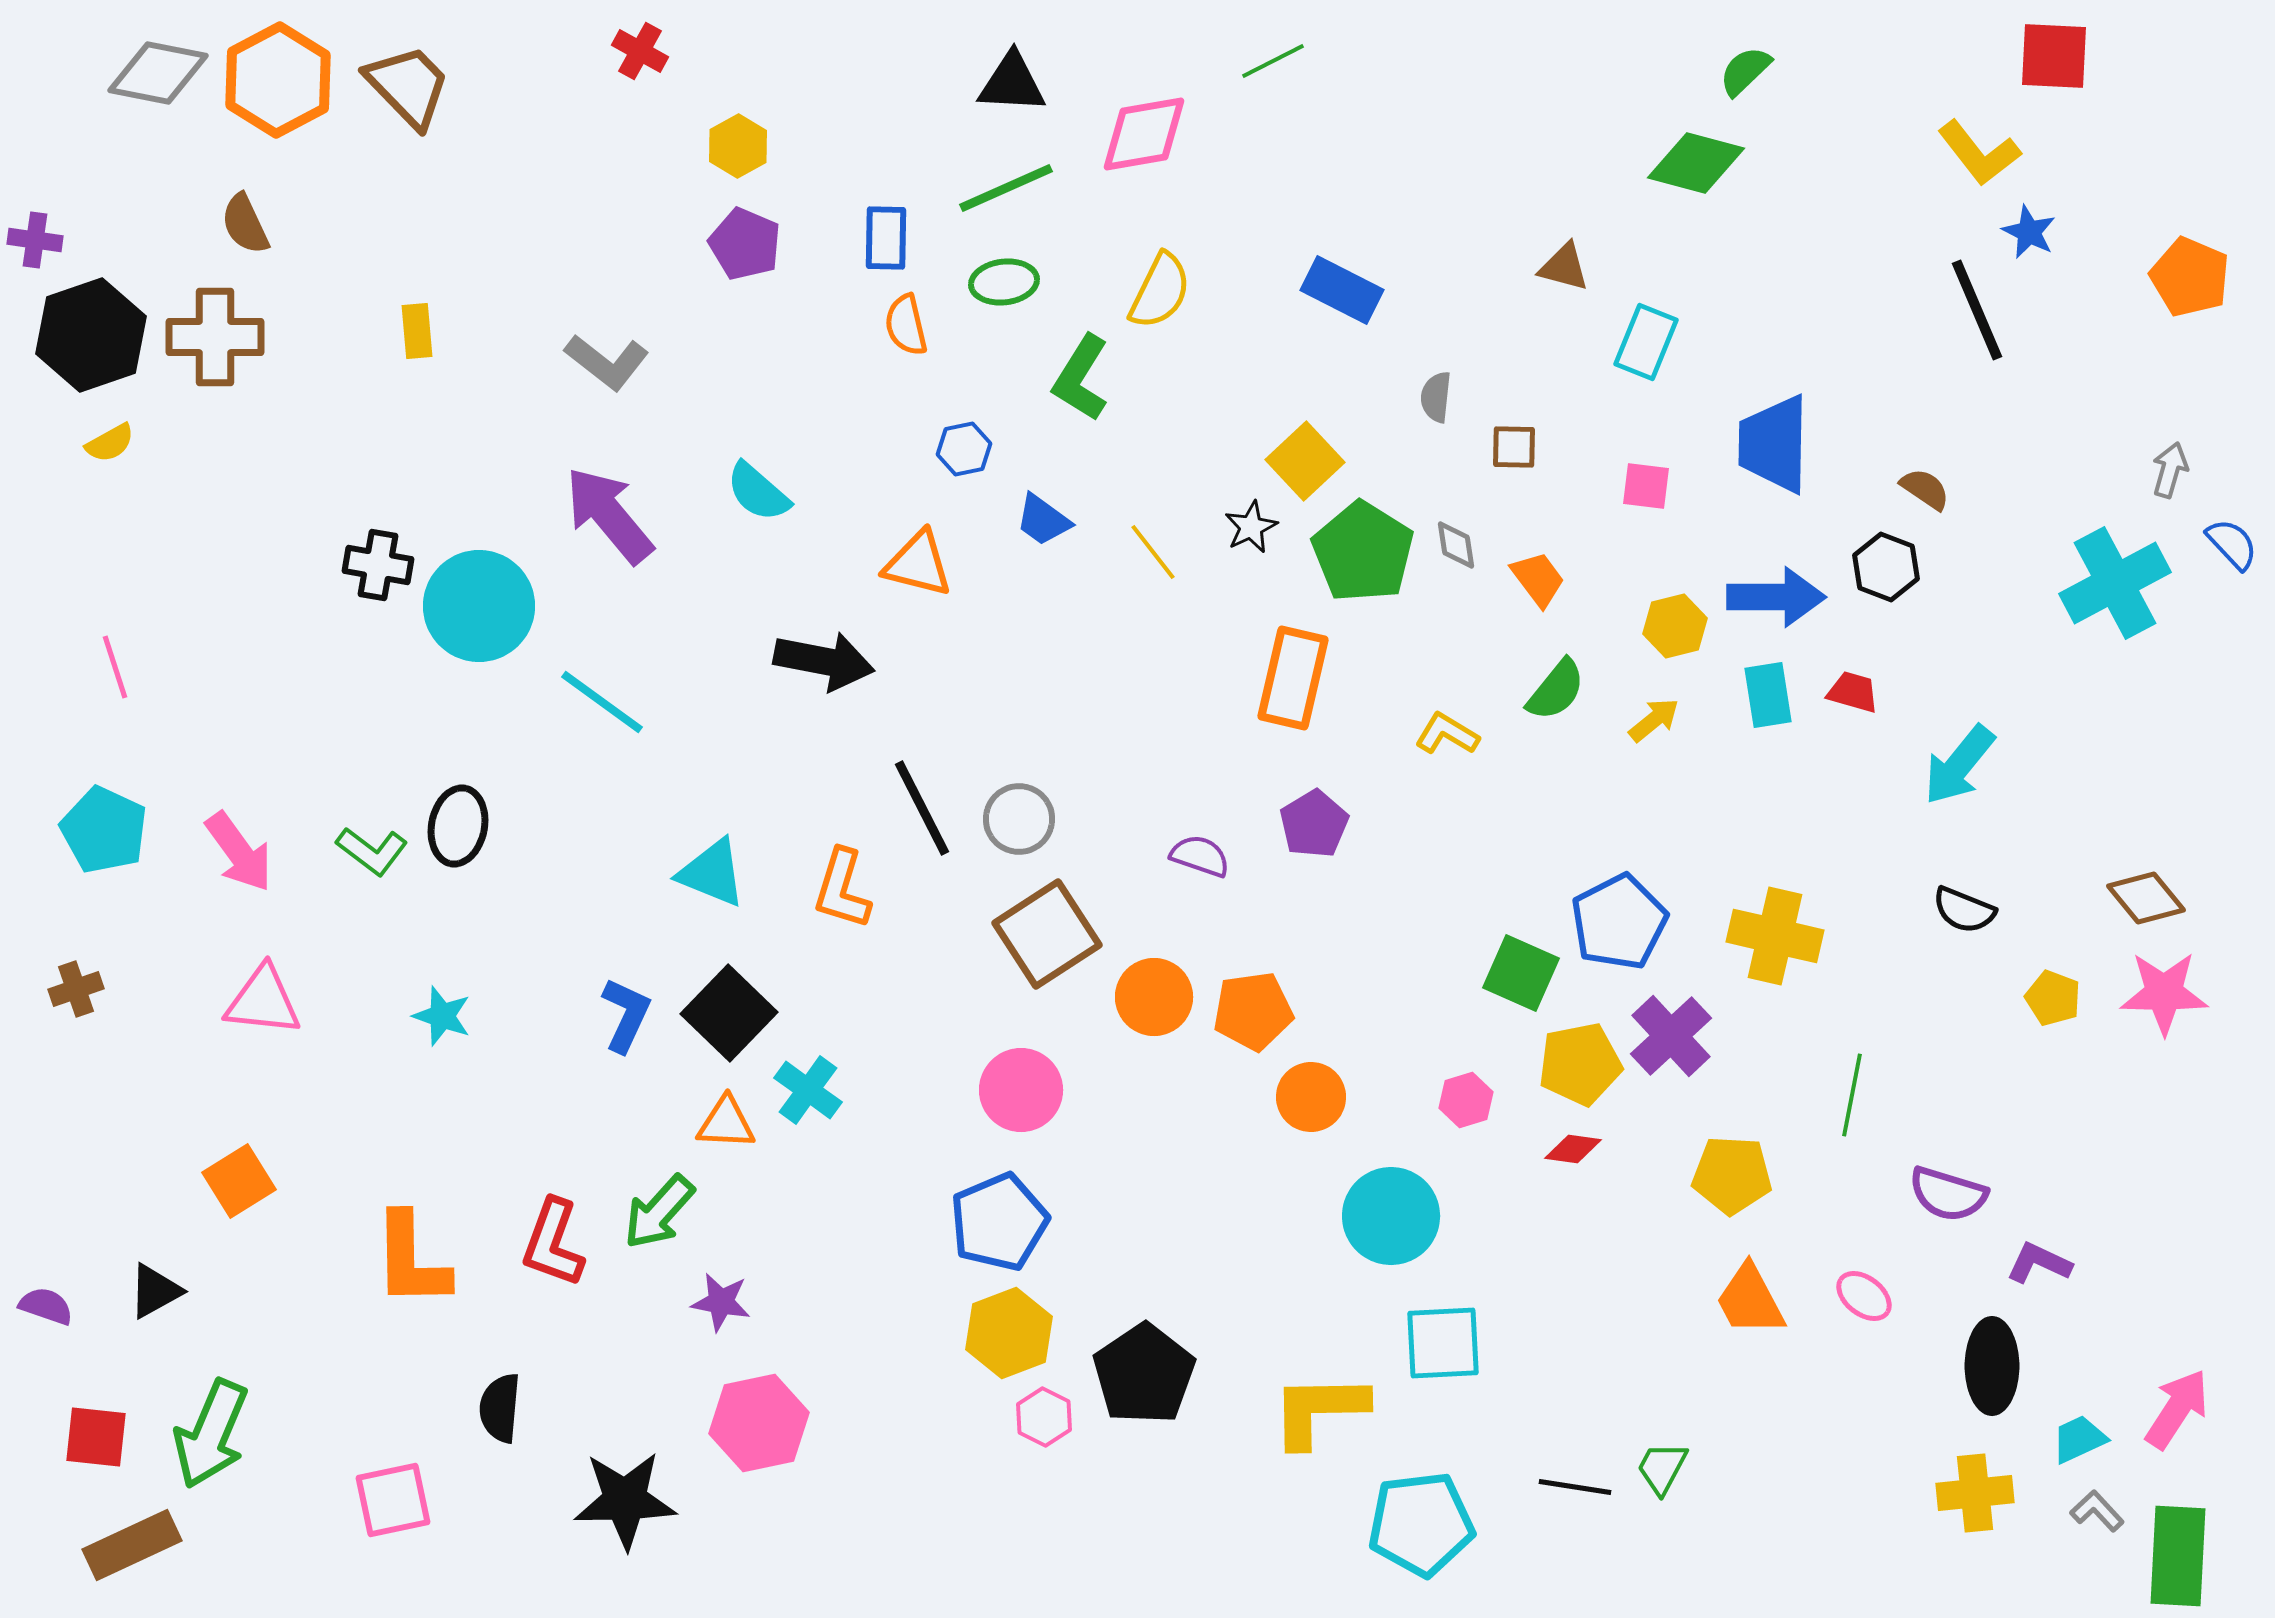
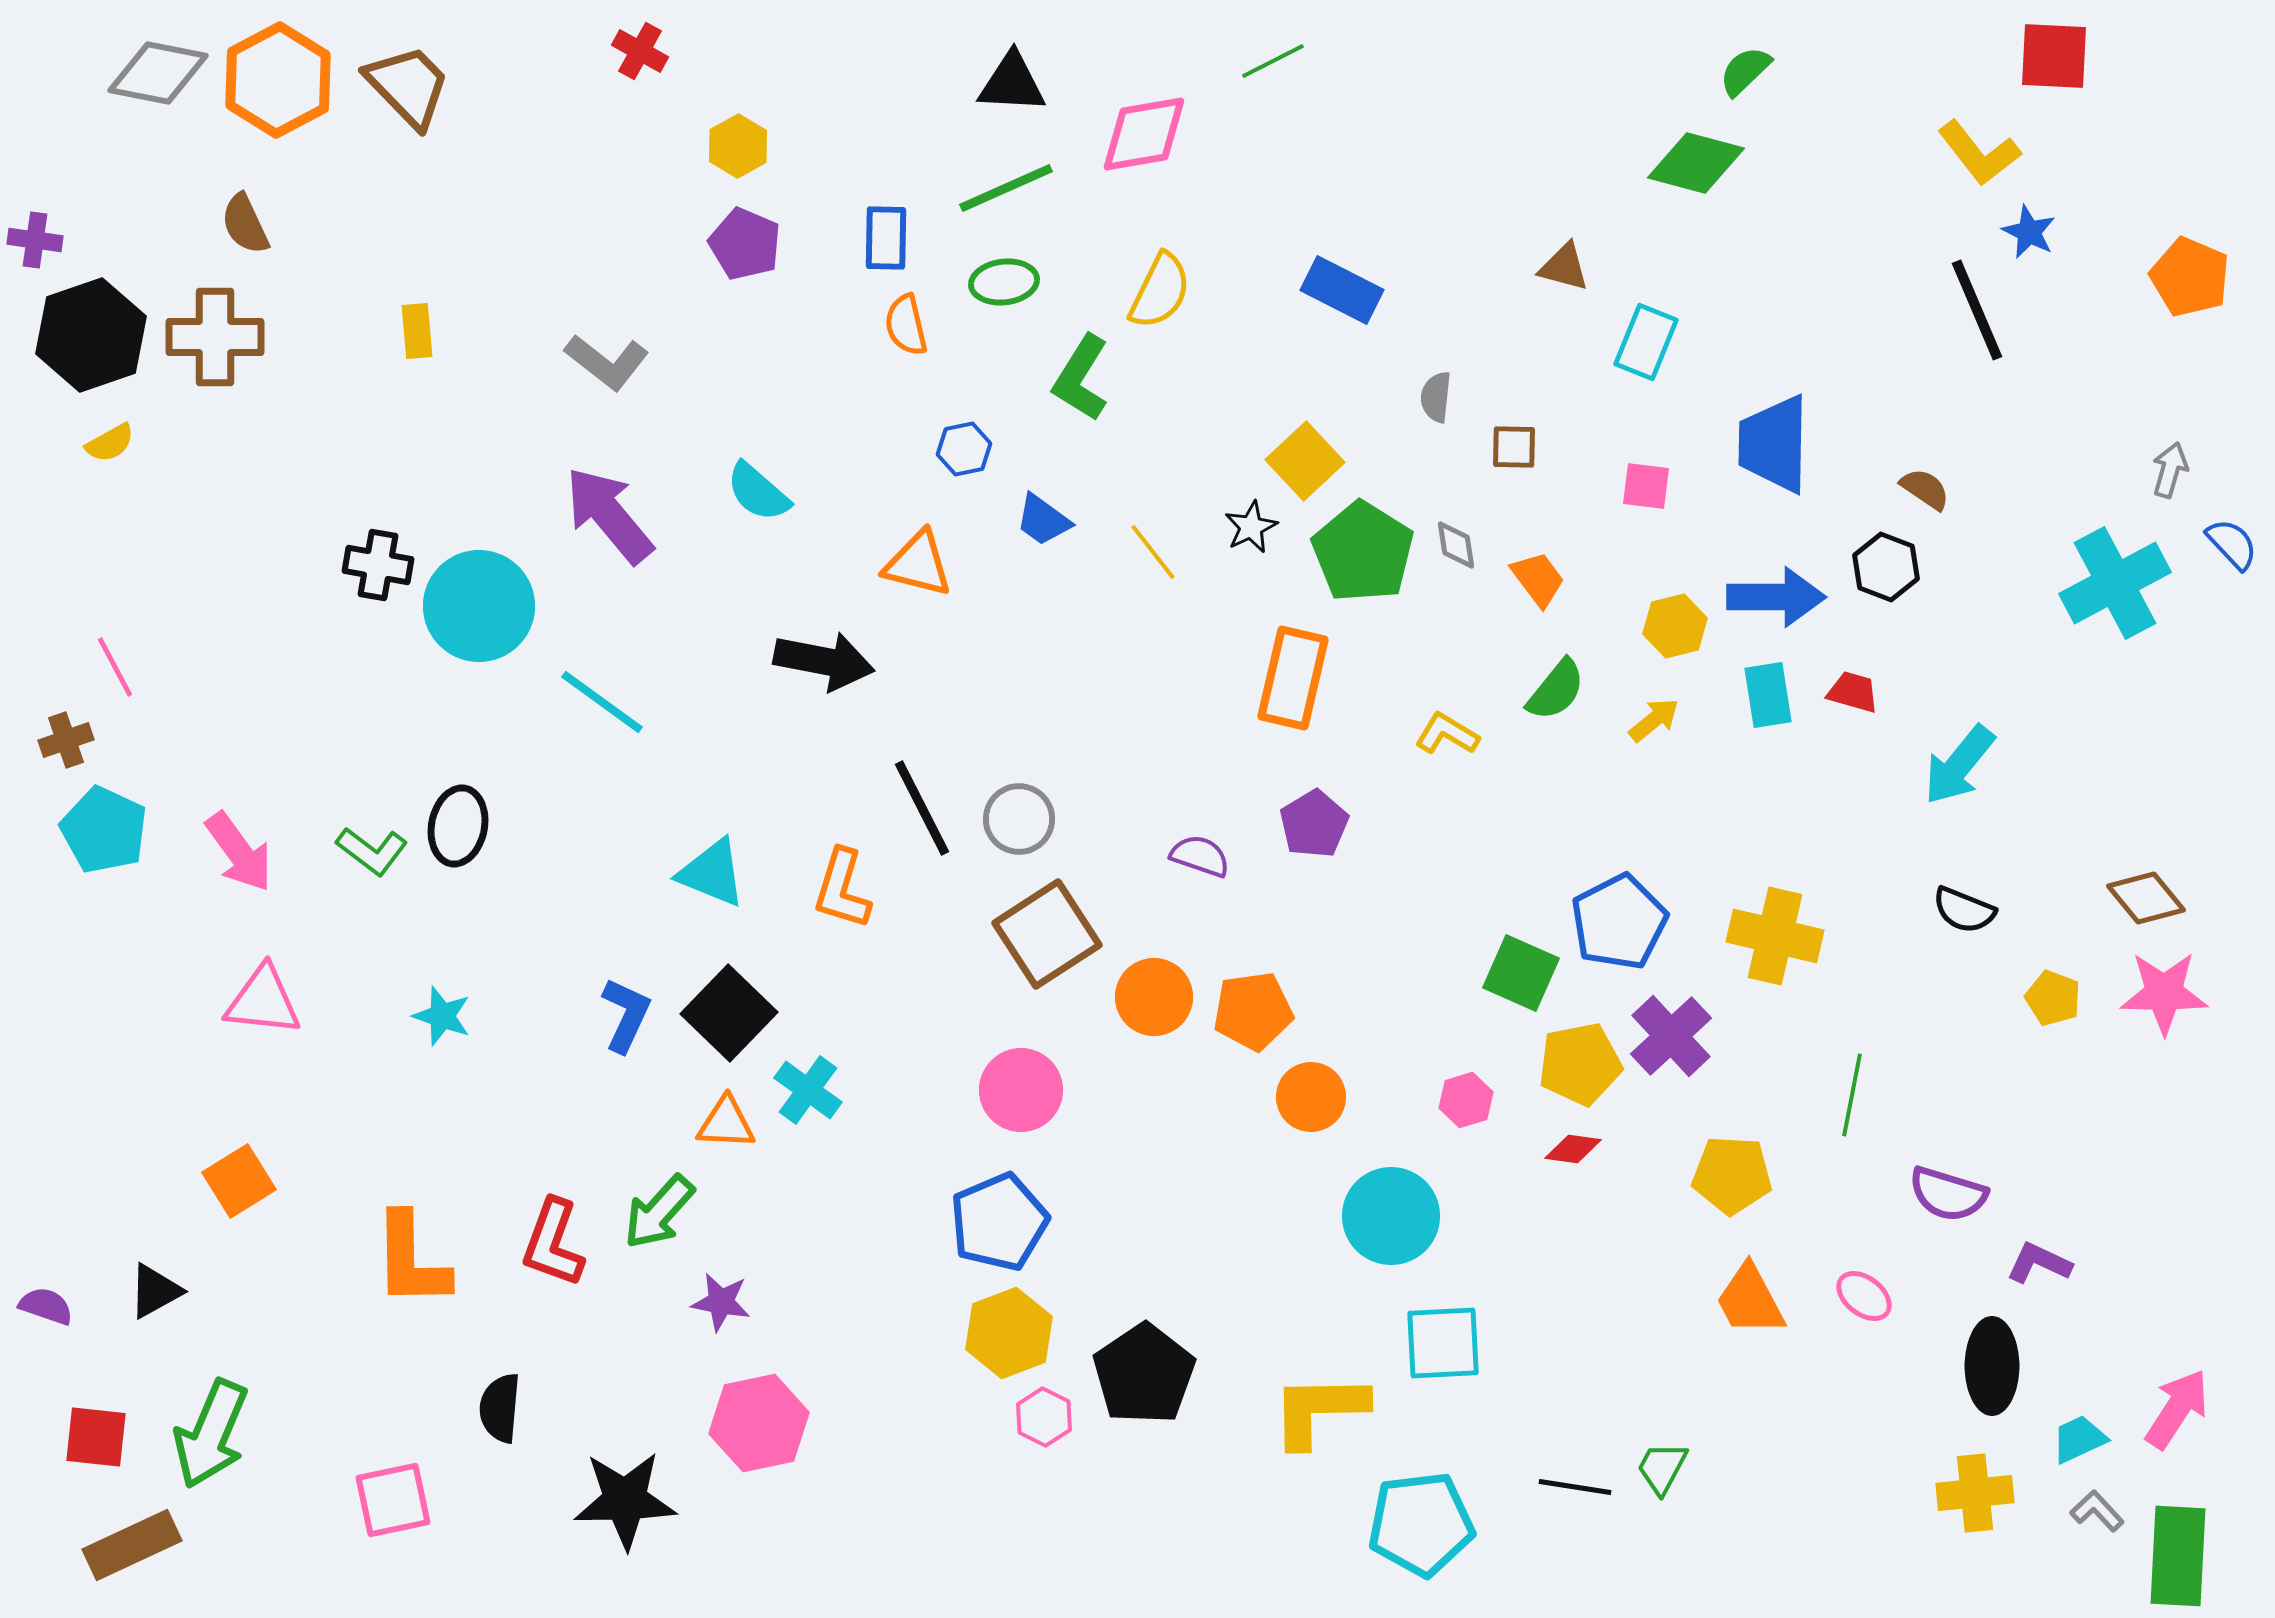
pink line at (115, 667): rotated 10 degrees counterclockwise
brown cross at (76, 989): moved 10 px left, 249 px up
